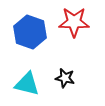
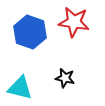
red star: rotated 8 degrees clockwise
cyan triangle: moved 7 px left, 4 px down
